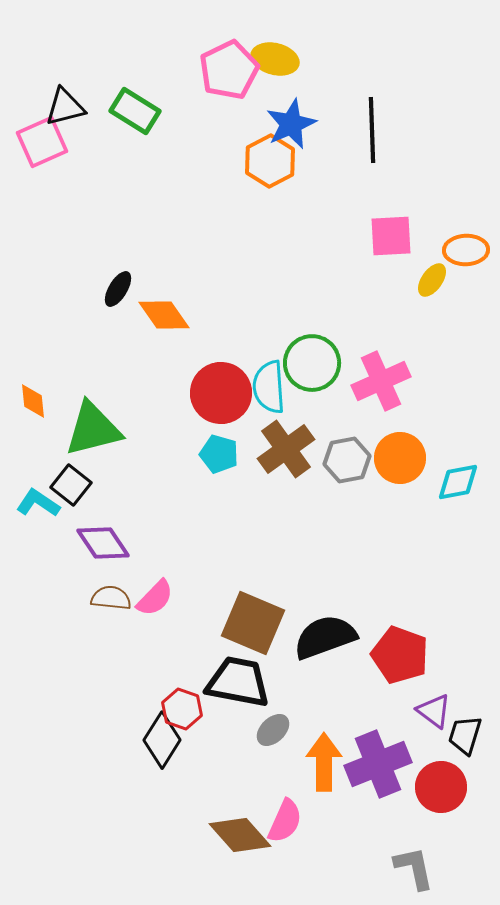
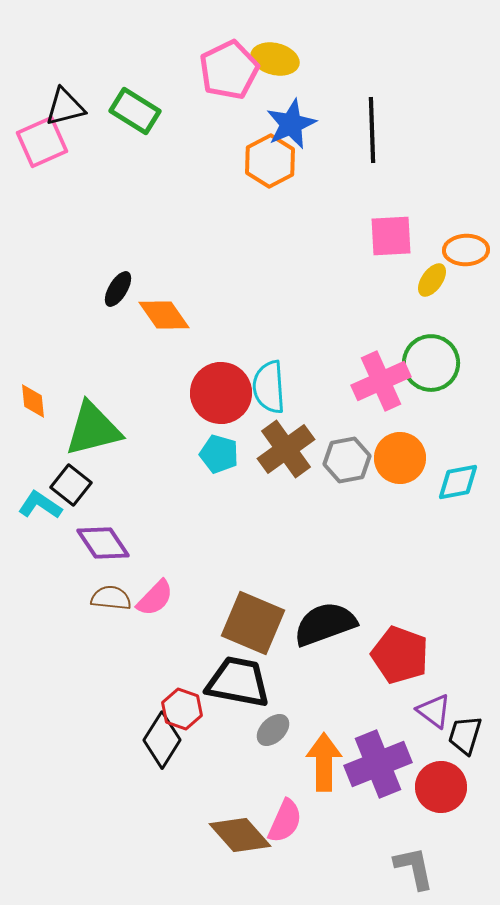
green circle at (312, 363): moved 119 px right
cyan L-shape at (38, 503): moved 2 px right, 2 px down
black semicircle at (325, 637): moved 13 px up
